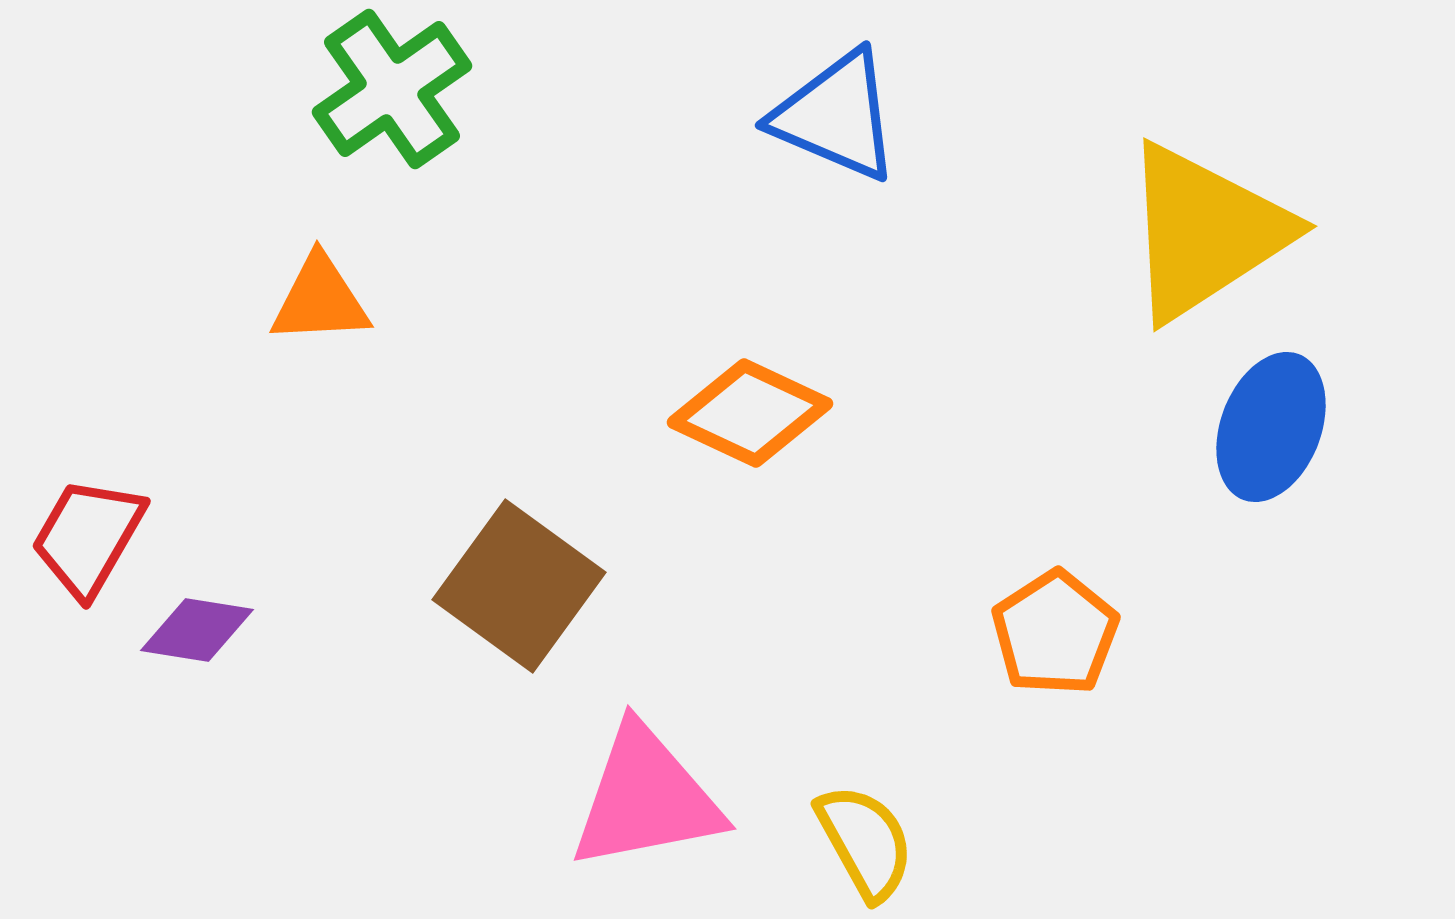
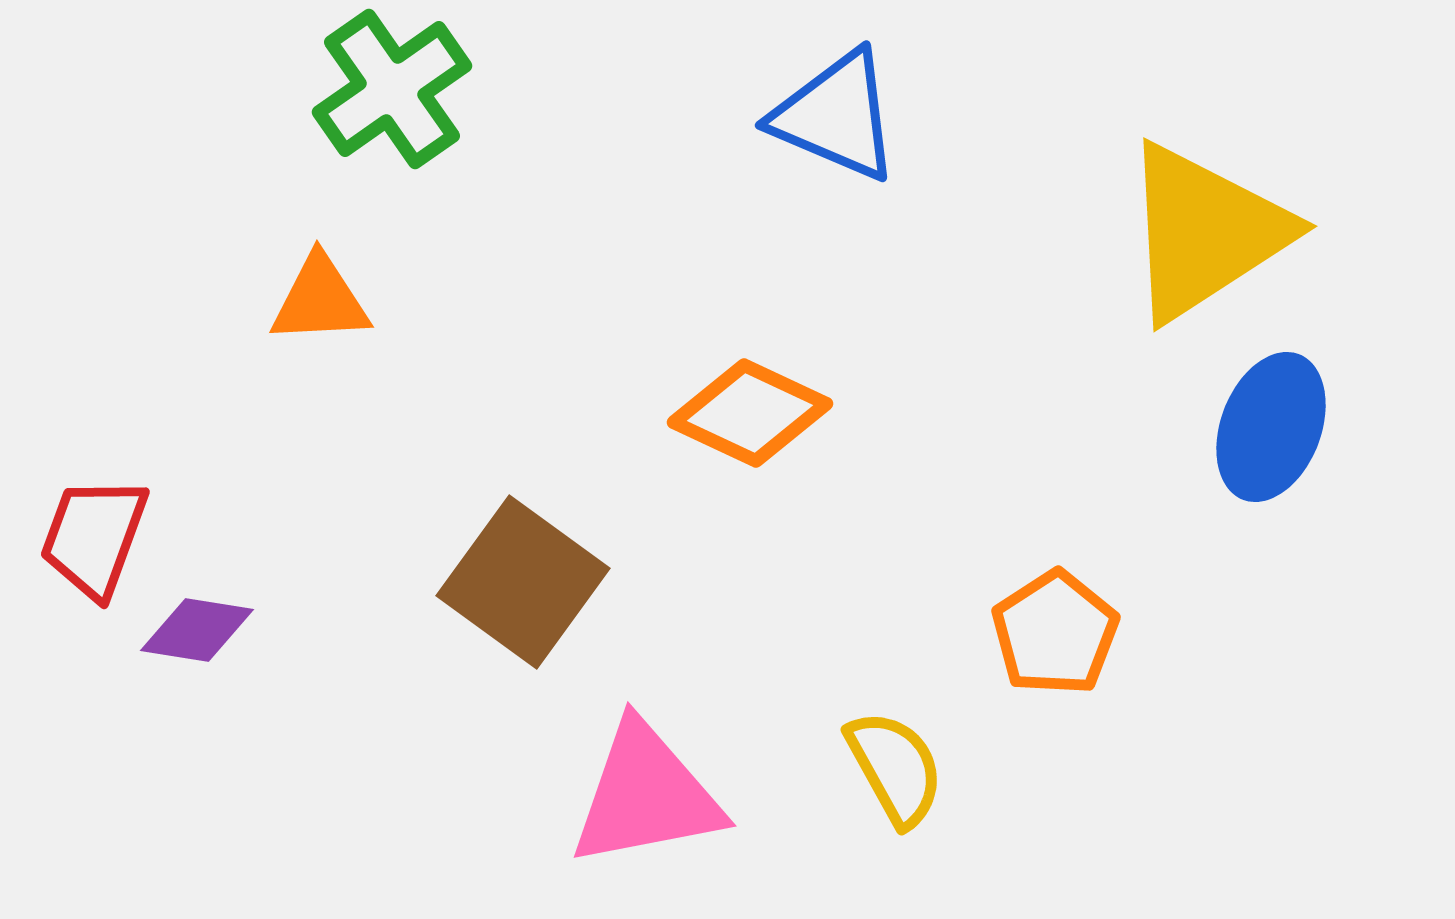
red trapezoid: moved 6 px right; rotated 10 degrees counterclockwise
brown square: moved 4 px right, 4 px up
pink triangle: moved 3 px up
yellow semicircle: moved 30 px right, 74 px up
